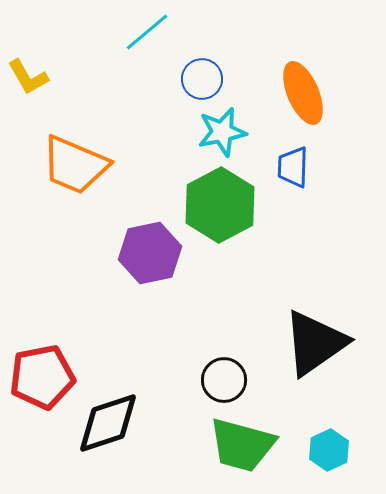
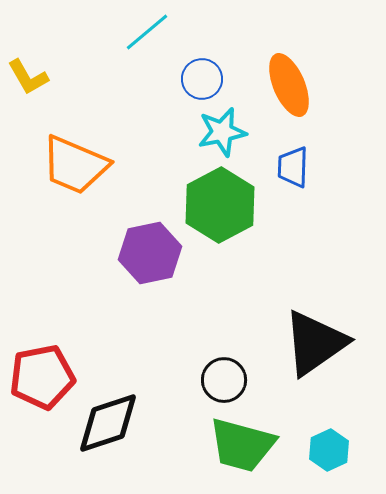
orange ellipse: moved 14 px left, 8 px up
